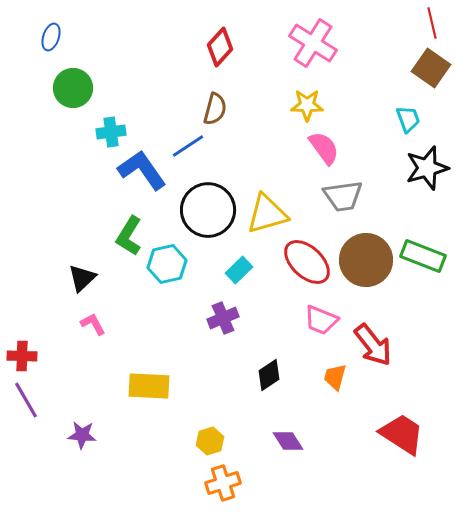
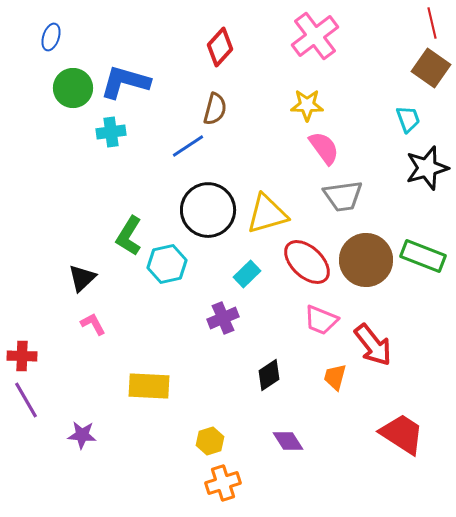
pink cross: moved 2 px right, 7 px up; rotated 21 degrees clockwise
blue L-shape: moved 17 px left, 88 px up; rotated 39 degrees counterclockwise
cyan rectangle: moved 8 px right, 4 px down
